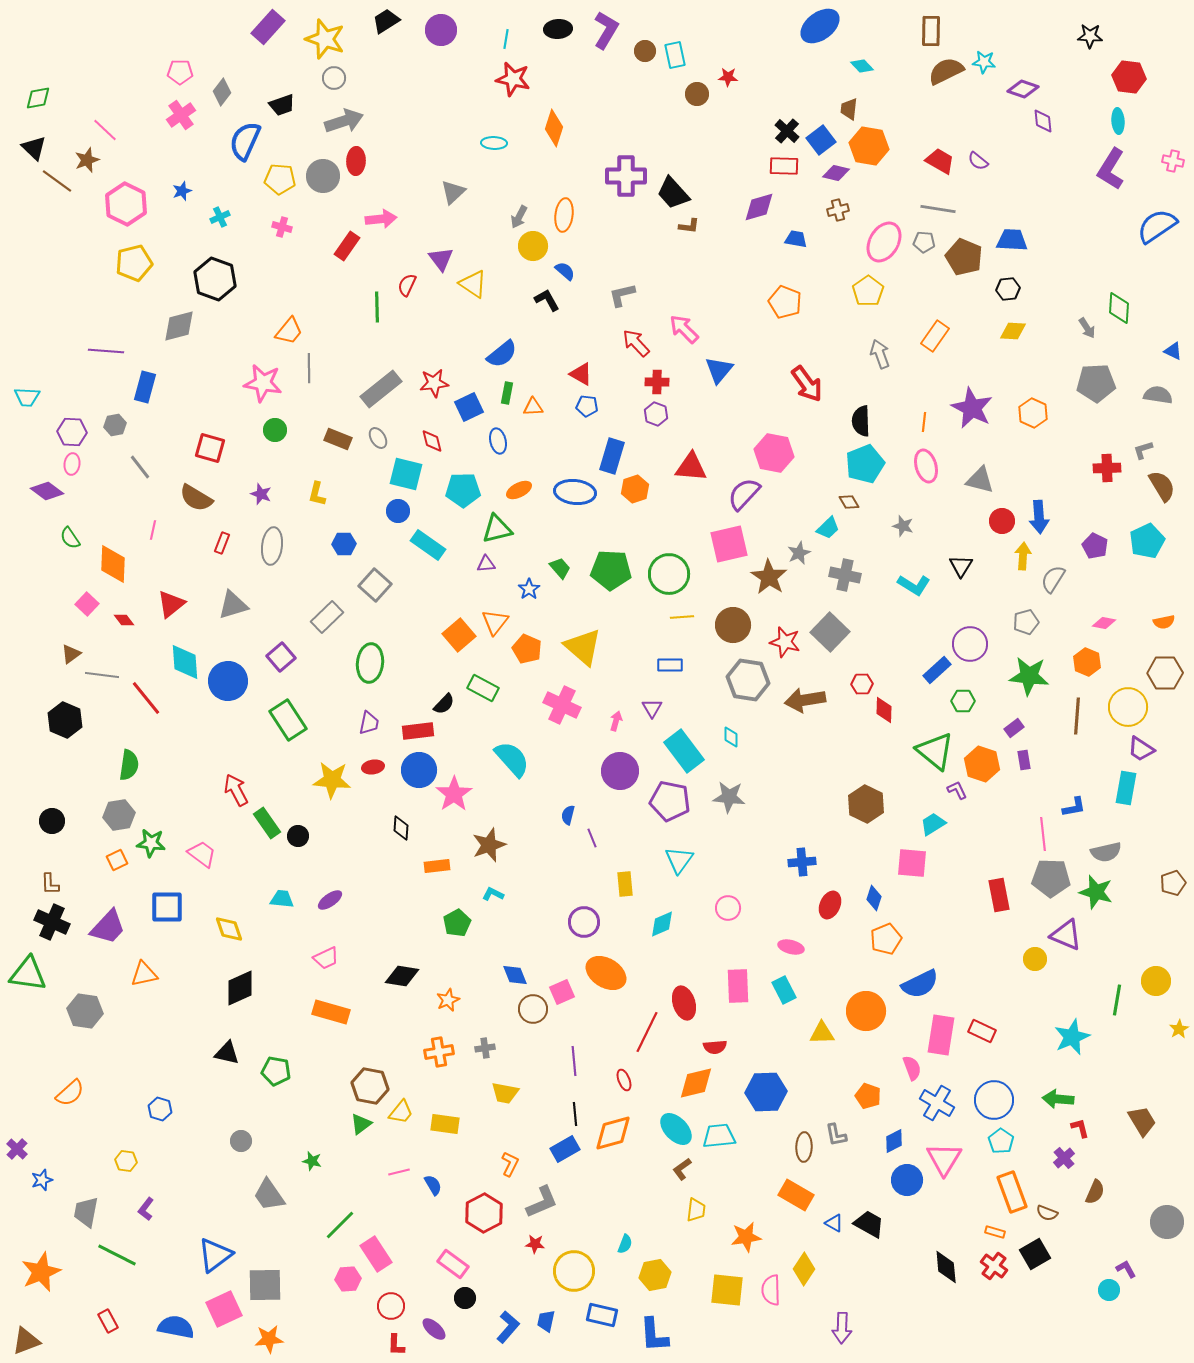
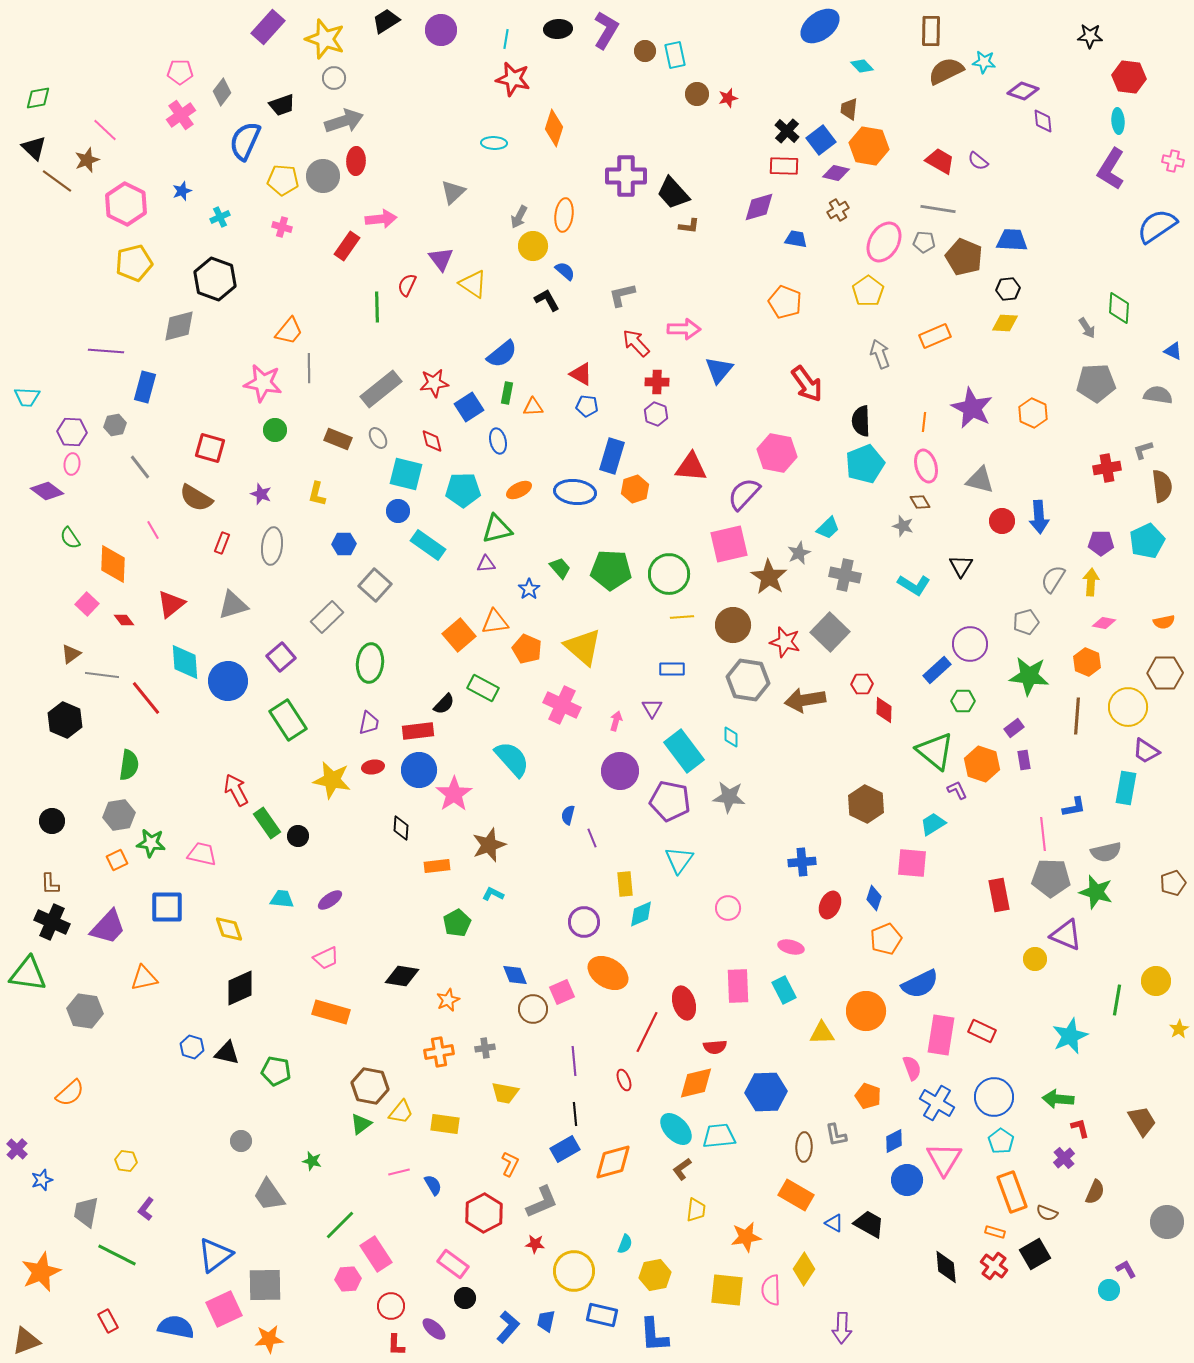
red star at (728, 77): moved 21 px down; rotated 18 degrees counterclockwise
purple diamond at (1023, 89): moved 2 px down
yellow pentagon at (280, 179): moved 3 px right, 1 px down
brown cross at (838, 210): rotated 15 degrees counterclockwise
pink arrow at (684, 329): rotated 136 degrees clockwise
yellow diamond at (1013, 331): moved 8 px left, 8 px up
orange rectangle at (935, 336): rotated 32 degrees clockwise
blue square at (469, 407): rotated 8 degrees counterclockwise
pink hexagon at (774, 453): moved 3 px right
red cross at (1107, 468): rotated 8 degrees counterclockwise
brown semicircle at (1162, 486): rotated 24 degrees clockwise
brown diamond at (849, 502): moved 71 px right
pink line at (153, 530): rotated 42 degrees counterclockwise
purple pentagon at (1095, 546): moved 6 px right, 3 px up; rotated 25 degrees counterclockwise
yellow arrow at (1023, 556): moved 68 px right, 26 px down
orange triangle at (495, 622): rotated 44 degrees clockwise
blue rectangle at (670, 665): moved 2 px right, 4 px down
purple trapezoid at (1141, 749): moved 5 px right, 2 px down
yellow star at (332, 780): rotated 6 degrees clockwise
pink trapezoid at (202, 854): rotated 24 degrees counterclockwise
cyan diamond at (662, 924): moved 21 px left, 10 px up
orange ellipse at (606, 973): moved 2 px right
orange triangle at (144, 974): moved 4 px down
cyan star at (1072, 1037): moved 2 px left, 1 px up
blue circle at (994, 1100): moved 3 px up
blue hexagon at (160, 1109): moved 32 px right, 62 px up
orange diamond at (613, 1133): moved 29 px down
